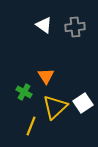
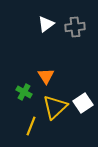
white triangle: moved 2 px right, 1 px up; rotated 48 degrees clockwise
